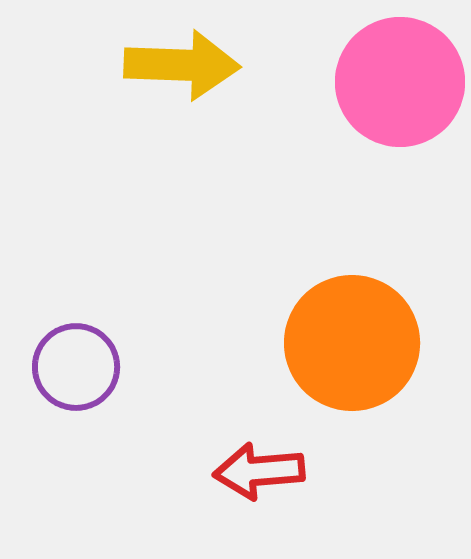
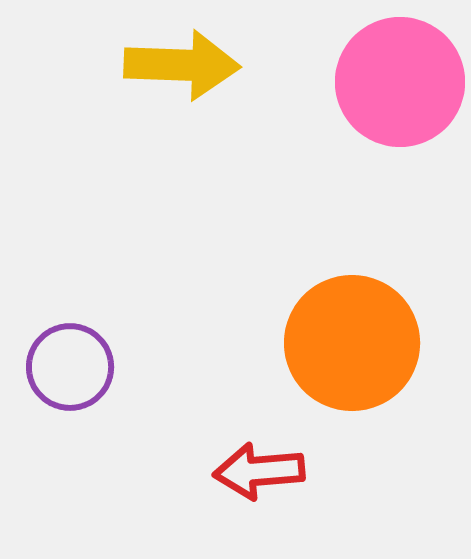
purple circle: moved 6 px left
